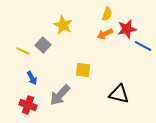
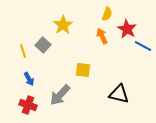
yellow star: rotated 12 degrees clockwise
red star: rotated 30 degrees counterclockwise
orange arrow: moved 3 px left, 2 px down; rotated 91 degrees clockwise
yellow line: rotated 48 degrees clockwise
blue arrow: moved 3 px left, 1 px down
